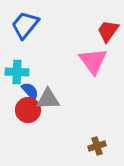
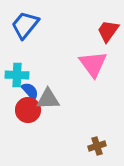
pink triangle: moved 3 px down
cyan cross: moved 3 px down
